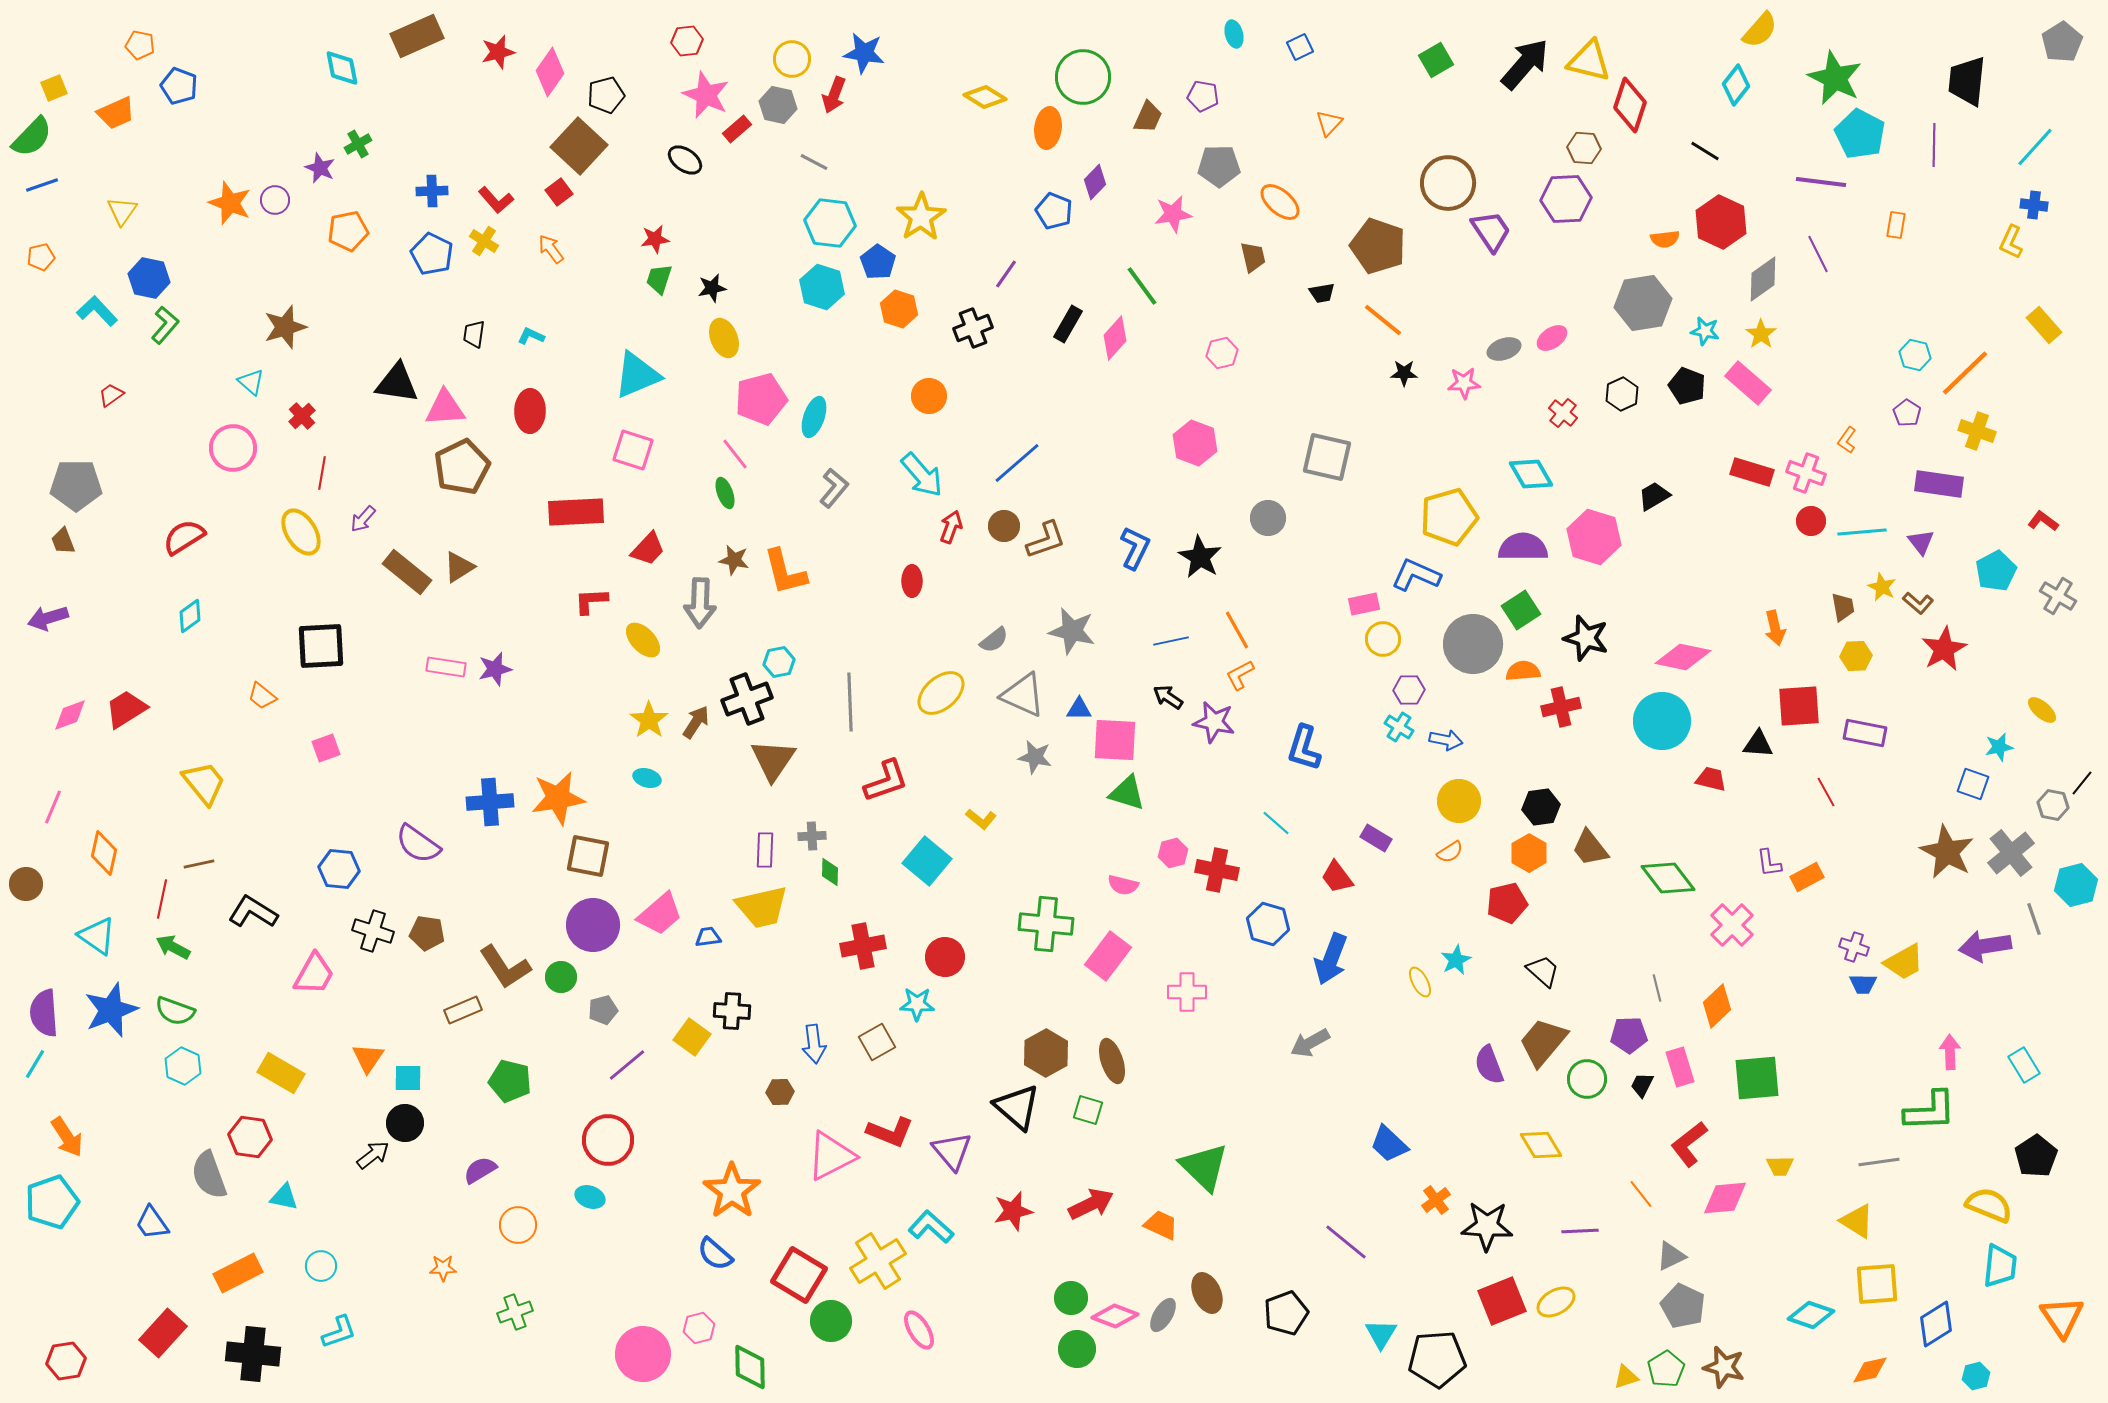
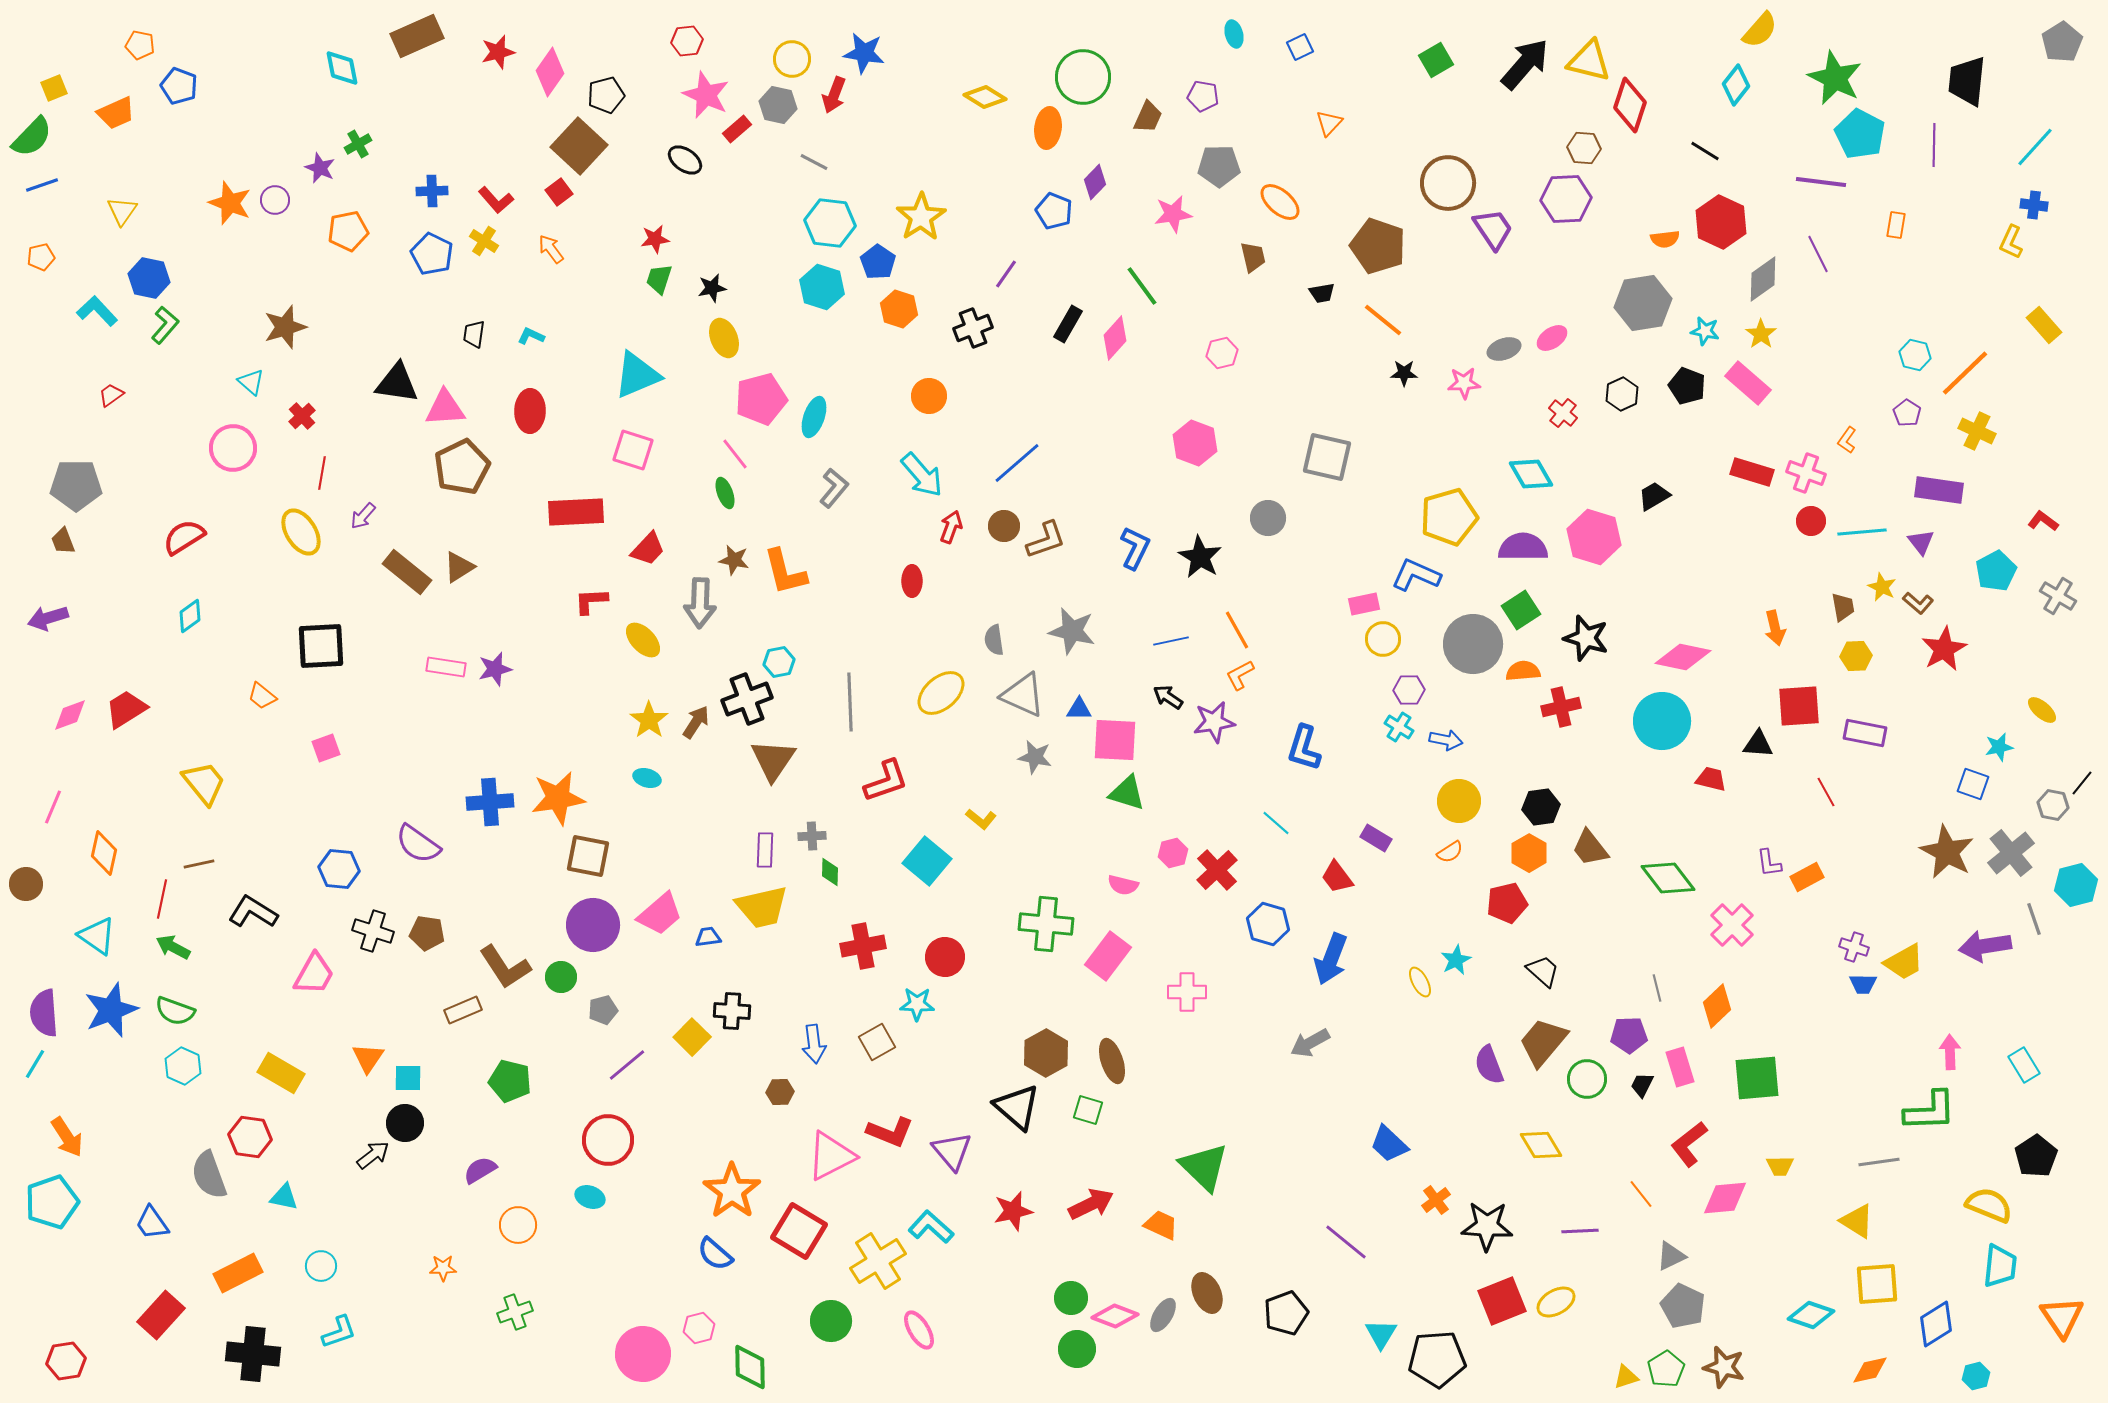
purple trapezoid at (1491, 231): moved 2 px right, 2 px up
yellow cross at (1977, 431): rotated 6 degrees clockwise
purple rectangle at (1939, 484): moved 6 px down
purple arrow at (363, 519): moved 3 px up
gray semicircle at (994, 640): rotated 120 degrees clockwise
purple star at (1214, 722): rotated 21 degrees counterclockwise
red cross at (1217, 870): rotated 36 degrees clockwise
yellow square at (692, 1037): rotated 9 degrees clockwise
red square at (799, 1275): moved 44 px up
red rectangle at (163, 1333): moved 2 px left, 18 px up
